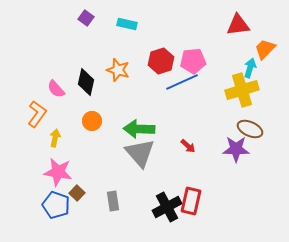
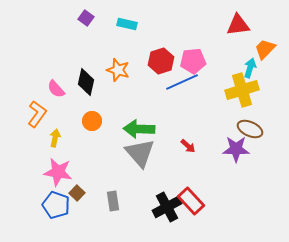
red rectangle: rotated 56 degrees counterclockwise
